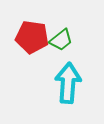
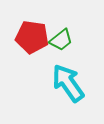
cyan arrow: rotated 39 degrees counterclockwise
